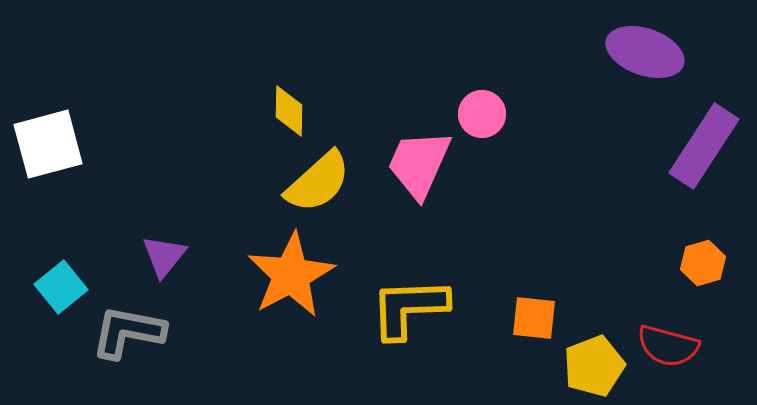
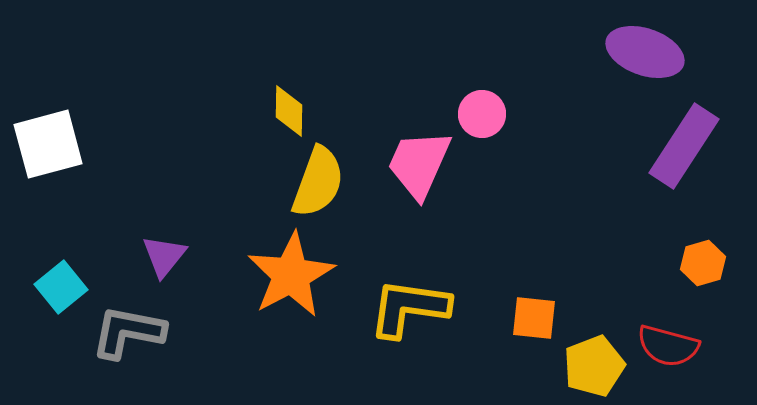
purple rectangle: moved 20 px left
yellow semicircle: rotated 28 degrees counterclockwise
yellow L-shape: rotated 10 degrees clockwise
